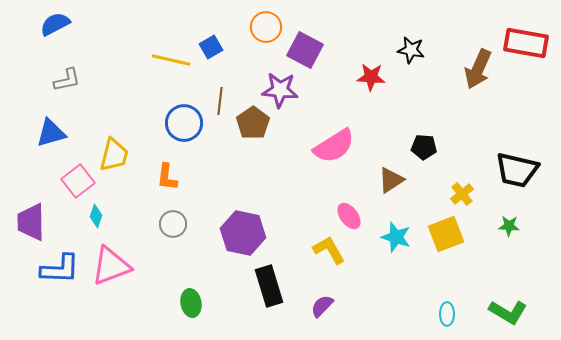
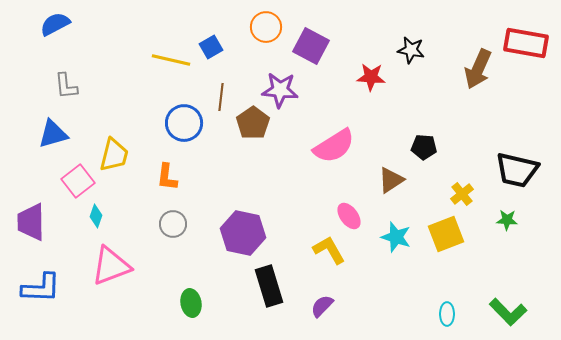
purple square: moved 6 px right, 4 px up
gray L-shape: moved 1 px left, 6 px down; rotated 96 degrees clockwise
brown line: moved 1 px right, 4 px up
blue triangle: moved 2 px right, 1 px down
green star: moved 2 px left, 6 px up
blue L-shape: moved 19 px left, 19 px down
green L-shape: rotated 15 degrees clockwise
